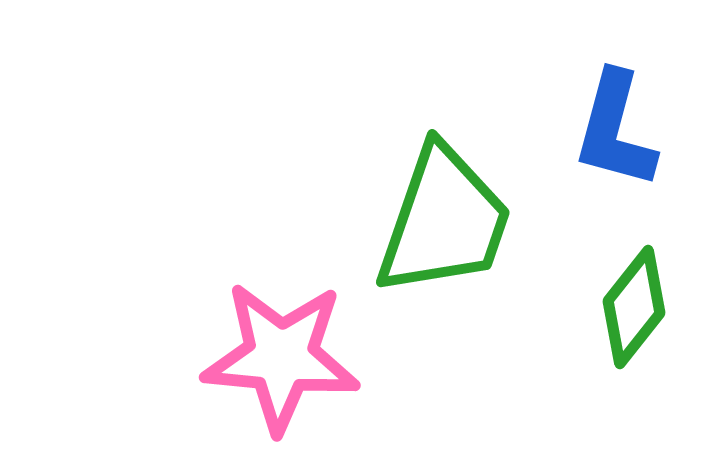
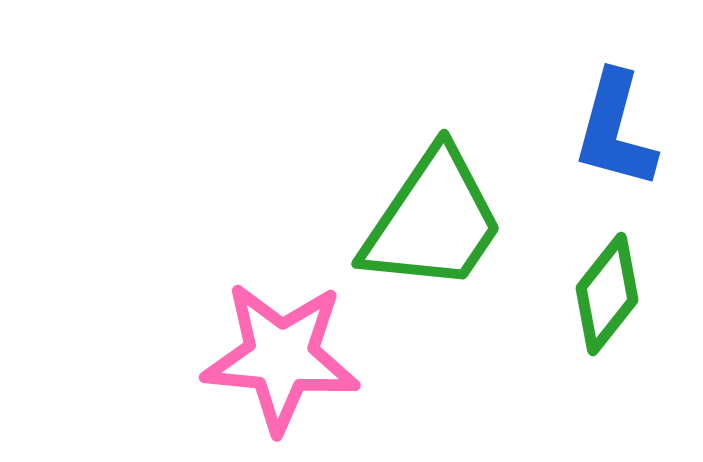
green trapezoid: moved 11 px left; rotated 15 degrees clockwise
green diamond: moved 27 px left, 13 px up
